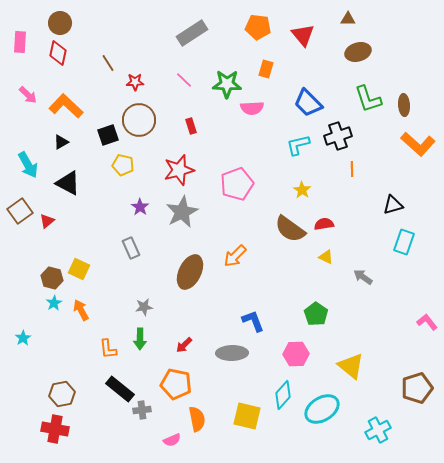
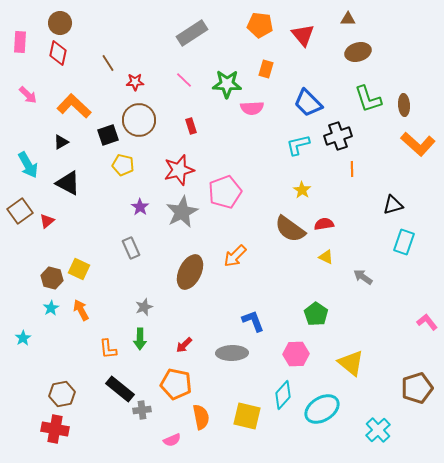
orange pentagon at (258, 27): moved 2 px right, 2 px up
orange L-shape at (66, 106): moved 8 px right
pink pentagon at (237, 184): moved 12 px left, 8 px down
cyan star at (54, 303): moved 3 px left, 5 px down
gray star at (144, 307): rotated 12 degrees counterclockwise
yellow triangle at (351, 366): moved 3 px up
orange semicircle at (197, 419): moved 4 px right, 2 px up
cyan cross at (378, 430): rotated 15 degrees counterclockwise
